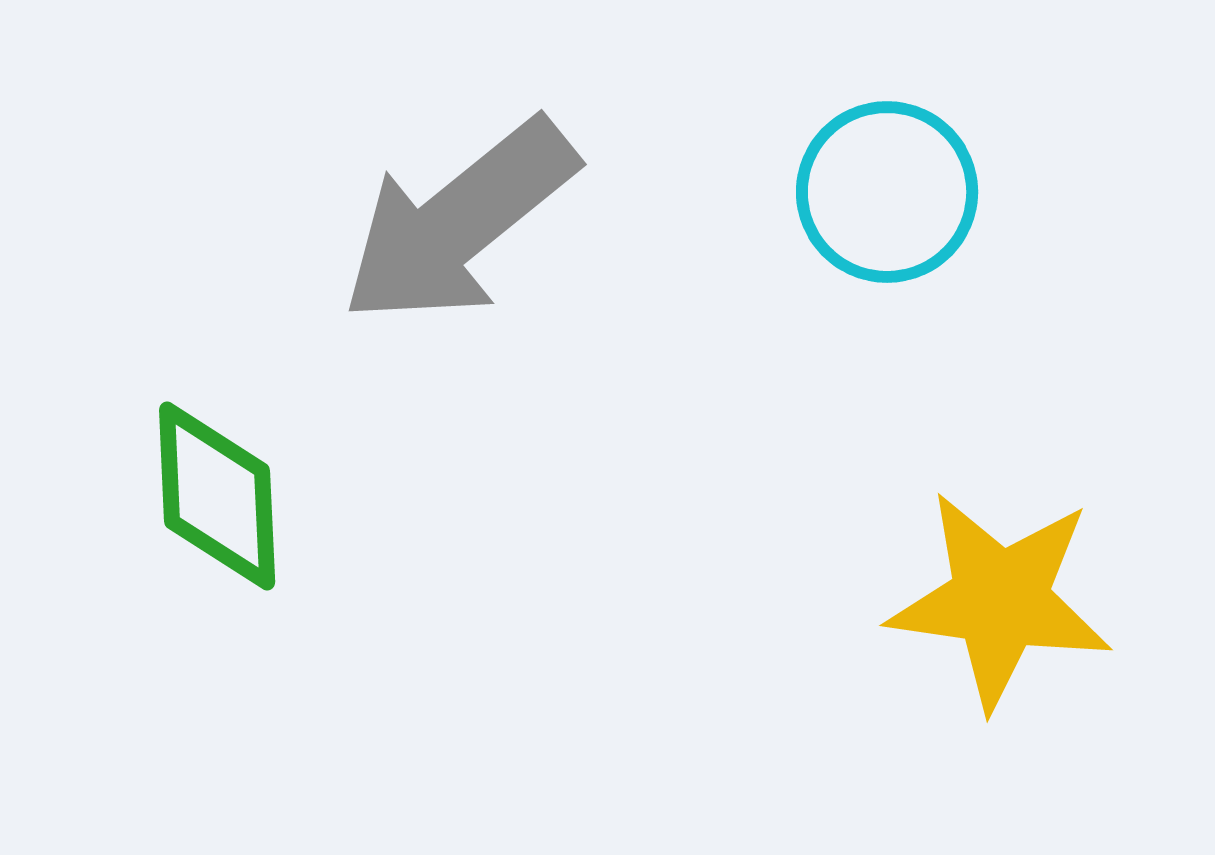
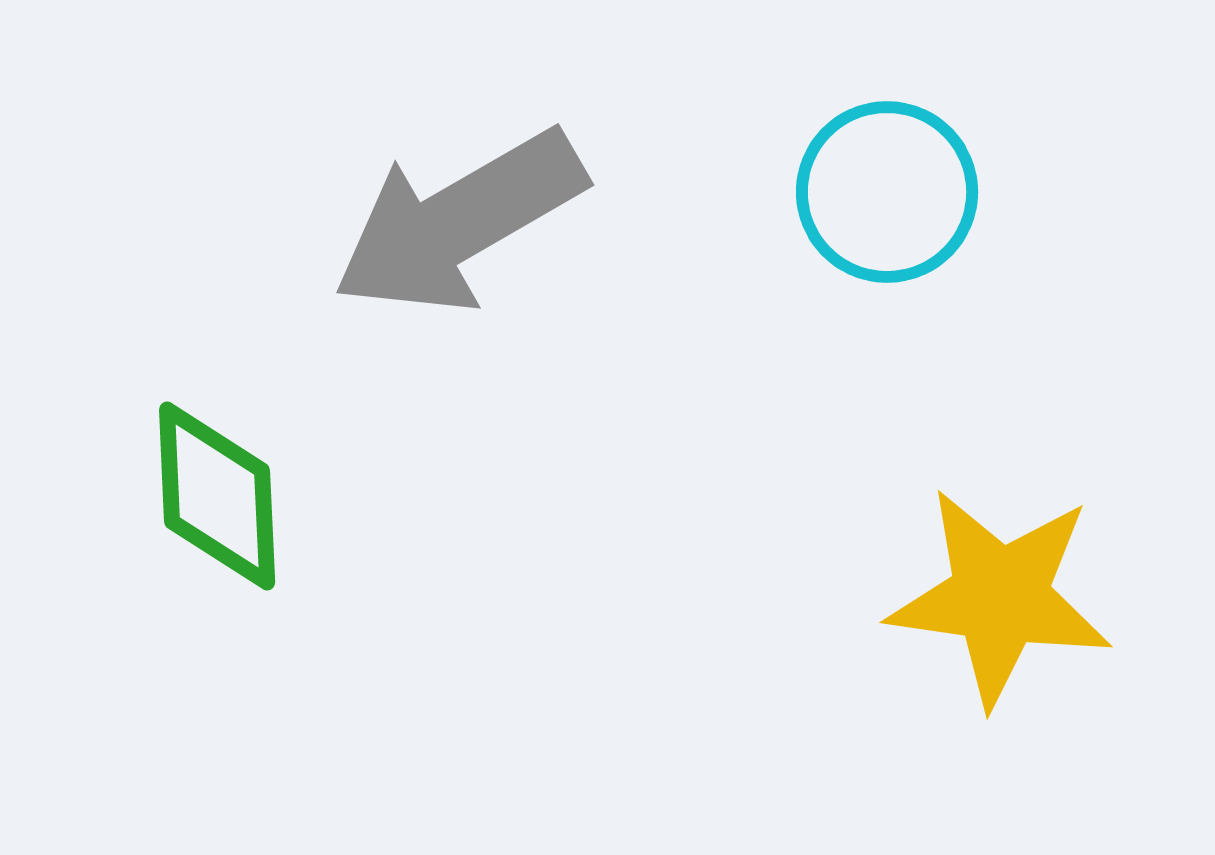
gray arrow: rotated 9 degrees clockwise
yellow star: moved 3 px up
